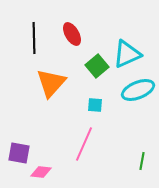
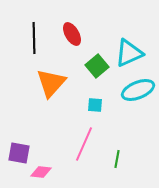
cyan triangle: moved 2 px right, 1 px up
green line: moved 25 px left, 2 px up
